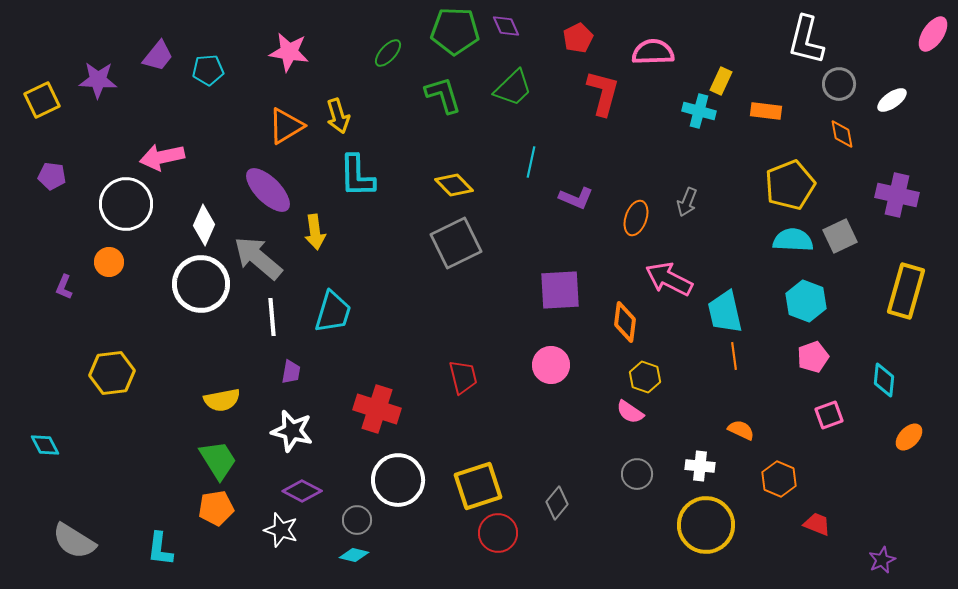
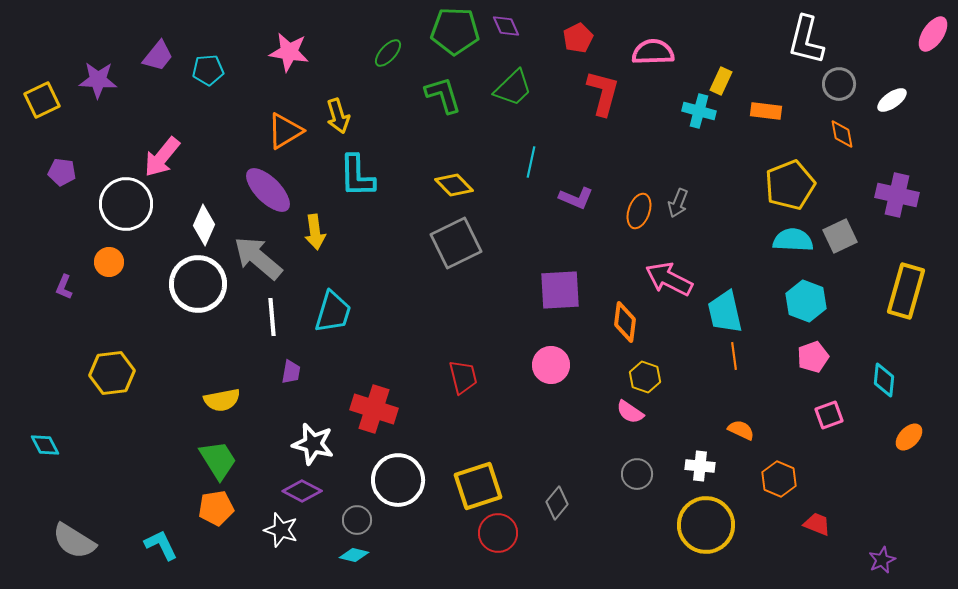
orange triangle at (286, 126): moved 1 px left, 5 px down
pink arrow at (162, 157): rotated 39 degrees counterclockwise
purple pentagon at (52, 176): moved 10 px right, 4 px up
gray arrow at (687, 202): moved 9 px left, 1 px down
orange ellipse at (636, 218): moved 3 px right, 7 px up
white circle at (201, 284): moved 3 px left
red cross at (377, 409): moved 3 px left
white star at (292, 431): moved 21 px right, 13 px down
cyan L-shape at (160, 549): moved 1 px right, 4 px up; rotated 147 degrees clockwise
